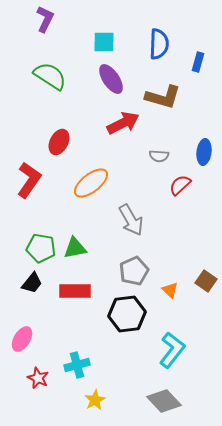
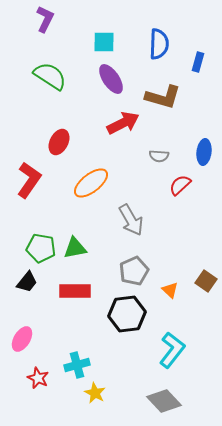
black trapezoid: moved 5 px left, 1 px up
yellow star: moved 7 px up; rotated 15 degrees counterclockwise
